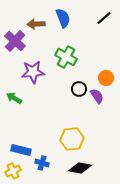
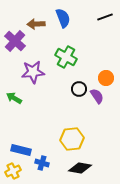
black line: moved 1 px right, 1 px up; rotated 21 degrees clockwise
